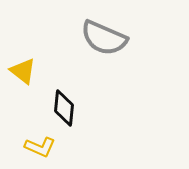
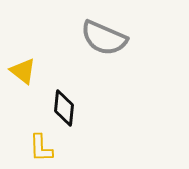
yellow L-shape: moved 1 px right, 1 px down; rotated 64 degrees clockwise
